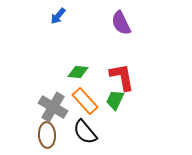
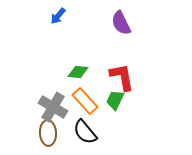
brown ellipse: moved 1 px right, 2 px up
